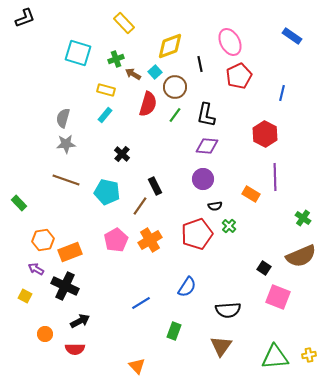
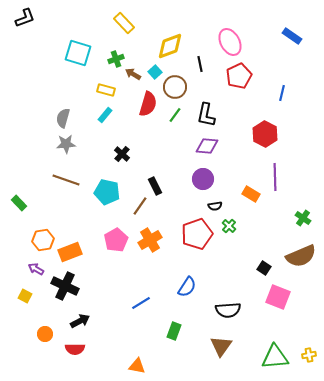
orange triangle at (137, 366): rotated 36 degrees counterclockwise
